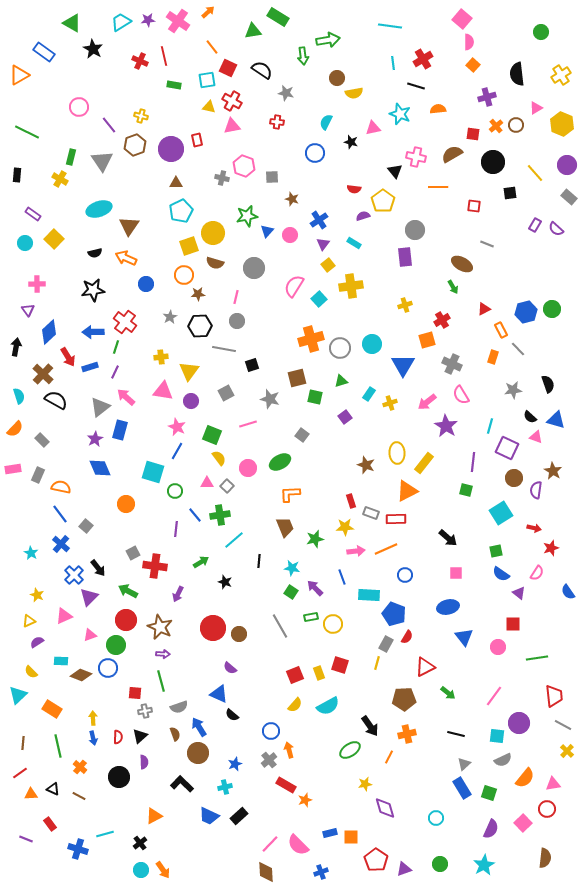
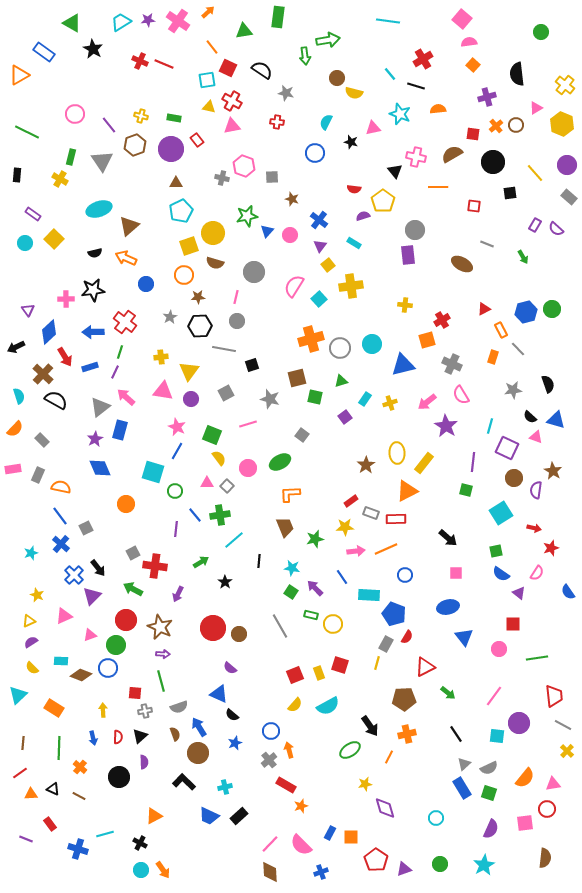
green rectangle at (278, 17): rotated 65 degrees clockwise
cyan line at (390, 26): moved 2 px left, 5 px up
green triangle at (253, 31): moved 9 px left
pink semicircle at (469, 42): rotated 98 degrees counterclockwise
red line at (164, 56): moved 8 px down; rotated 54 degrees counterclockwise
green arrow at (303, 56): moved 2 px right
cyan line at (393, 63): moved 3 px left, 11 px down; rotated 32 degrees counterclockwise
yellow cross at (561, 75): moved 4 px right, 10 px down; rotated 18 degrees counterclockwise
green rectangle at (174, 85): moved 33 px down
yellow semicircle at (354, 93): rotated 24 degrees clockwise
pink circle at (79, 107): moved 4 px left, 7 px down
red rectangle at (197, 140): rotated 24 degrees counterclockwise
blue cross at (319, 220): rotated 18 degrees counterclockwise
brown triangle at (129, 226): rotated 15 degrees clockwise
purple triangle at (323, 244): moved 3 px left, 2 px down
purple rectangle at (405, 257): moved 3 px right, 2 px up
gray circle at (254, 268): moved 4 px down
pink cross at (37, 284): moved 29 px right, 15 px down
green arrow at (453, 287): moved 70 px right, 30 px up
brown star at (198, 294): moved 3 px down
yellow cross at (405, 305): rotated 24 degrees clockwise
black arrow at (16, 347): rotated 126 degrees counterclockwise
green line at (116, 347): moved 4 px right, 5 px down
red arrow at (68, 357): moved 3 px left
blue triangle at (403, 365): rotated 45 degrees clockwise
cyan rectangle at (369, 394): moved 4 px left, 5 px down
purple circle at (191, 401): moved 2 px up
brown star at (366, 465): rotated 18 degrees clockwise
red rectangle at (351, 501): rotated 72 degrees clockwise
blue line at (60, 514): moved 2 px down
gray square at (86, 526): moved 2 px down; rotated 24 degrees clockwise
cyan star at (31, 553): rotated 24 degrees clockwise
blue line at (342, 577): rotated 14 degrees counterclockwise
black star at (225, 582): rotated 16 degrees clockwise
green arrow at (128, 591): moved 5 px right, 2 px up
purple triangle at (89, 597): moved 3 px right, 1 px up
green rectangle at (311, 617): moved 2 px up; rotated 24 degrees clockwise
purple semicircle at (37, 642): moved 6 px left
pink circle at (498, 647): moved 1 px right, 2 px down
yellow semicircle at (31, 672): moved 1 px right, 4 px up
orange rectangle at (52, 709): moved 2 px right, 1 px up
yellow arrow at (93, 718): moved 10 px right, 8 px up
black line at (456, 734): rotated 42 degrees clockwise
green line at (58, 746): moved 1 px right, 2 px down; rotated 15 degrees clockwise
gray semicircle at (503, 760): moved 14 px left, 8 px down
blue star at (235, 764): moved 21 px up
black L-shape at (182, 784): moved 2 px right, 2 px up
orange star at (305, 800): moved 4 px left, 6 px down
pink square at (523, 823): moved 2 px right; rotated 36 degrees clockwise
blue rectangle at (330, 833): rotated 48 degrees counterclockwise
black cross at (140, 843): rotated 24 degrees counterclockwise
pink semicircle at (298, 845): moved 3 px right
brown diamond at (266, 872): moved 4 px right
